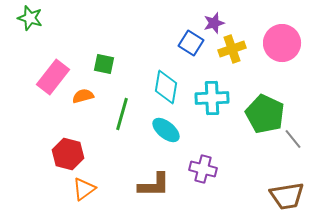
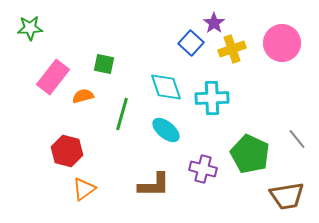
green star: moved 10 px down; rotated 20 degrees counterclockwise
purple star: rotated 20 degrees counterclockwise
blue square: rotated 10 degrees clockwise
cyan diamond: rotated 28 degrees counterclockwise
green pentagon: moved 15 px left, 40 px down
gray line: moved 4 px right
red hexagon: moved 1 px left, 3 px up
